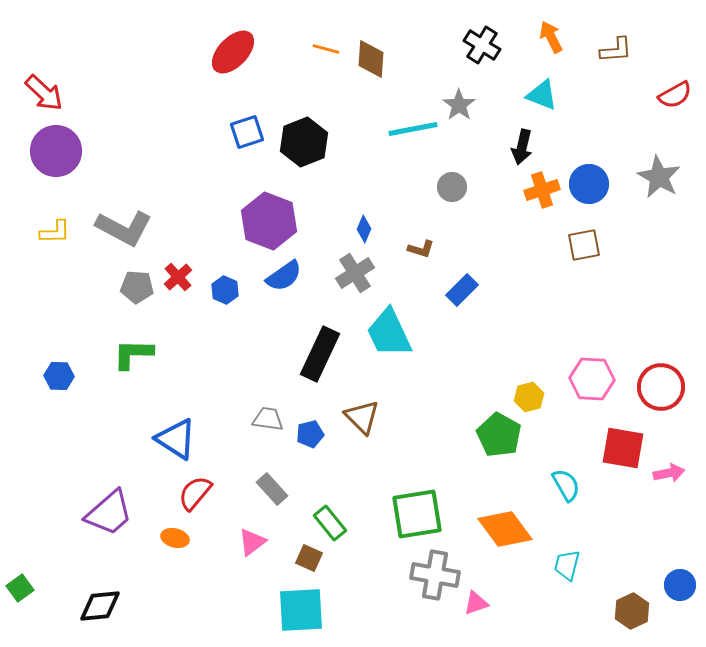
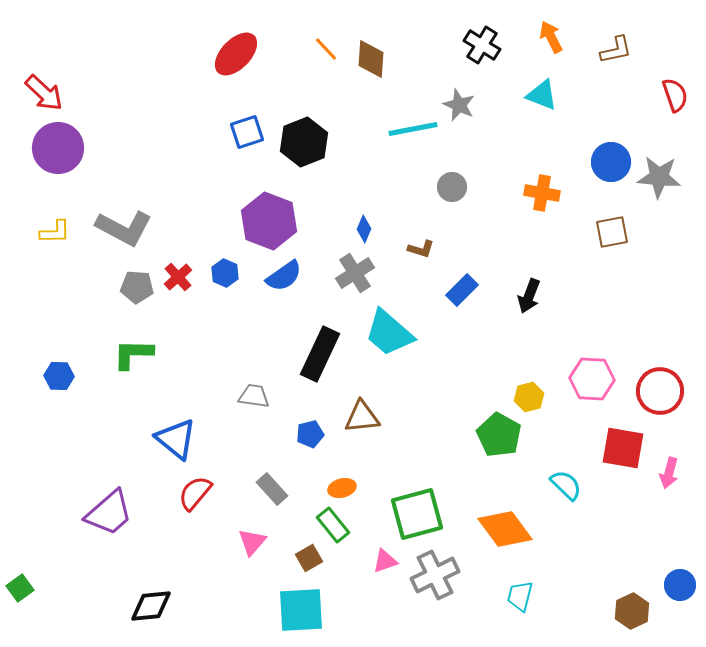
orange line at (326, 49): rotated 32 degrees clockwise
brown L-shape at (616, 50): rotated 8 degrees counterclockwise
red ellipse at (233, 52): moved 3 px right, 2 px down
red semicircle at (675, 95): rotated 80 degrees counterclockwise
gray star at (459, 105): rotated 12 degrees counterclockwise
black arrow at (522, 147): moved 7 px right, 149 px down; rotated 8 degrees clockwise
purple circle at (56, 151): moved 2 px right, 3 px up
gray star at (659, 177): rotated 24 degrees counterclockwise
blue circle at (589, 184): moved 22 px right, 22 px up
orange cross at (542, 190): moved 3 px down; rotated 28 degrees clockwise
brown square at (584, 245): moved 28 px right, 13 px up
blue hexagon at (225, 290): moved 17 px up
cyan trapezoid at (389, 333): rotated 24 degrees counterclockwise
red circle at (661, 387): moved 1 px left, 4 px down
brown triangle at (362, 417): rotated 51 degrees counterclockwise
gray trapezoid at (268, 419): moved 14 px left, 23 px up
blue triangle at (176, 439): rotated 6 degrees clockwise
pink arrow at (669, 473): rotated 116 degrees clockwise
cyan semicircle at (566, 485): rotated 16 degrees counterclockwise
green square at (417, 514): rotated 6 degrees counterclockwise
green rectangle at (330, 523): moved 3 px right, 2 px down
orange ellipse at (175, 538): moved 167 px right, 50 px up; rotated 28 degrees counterclockwise
pink triangle at (252, 542): rotated 12 degrees counterclockwise
brown square at (309, 558): rotated 36 degrees clockwise
cyan trapezoid at (567, 565): moved 47 px left, 31 px down
gray cross at (435, 575): rotated 36 degrees counterclockwise
pink triangle at (476, 603): moved 91 px left, 42 px up
black diamond at (100, 606): moved 51 px right
